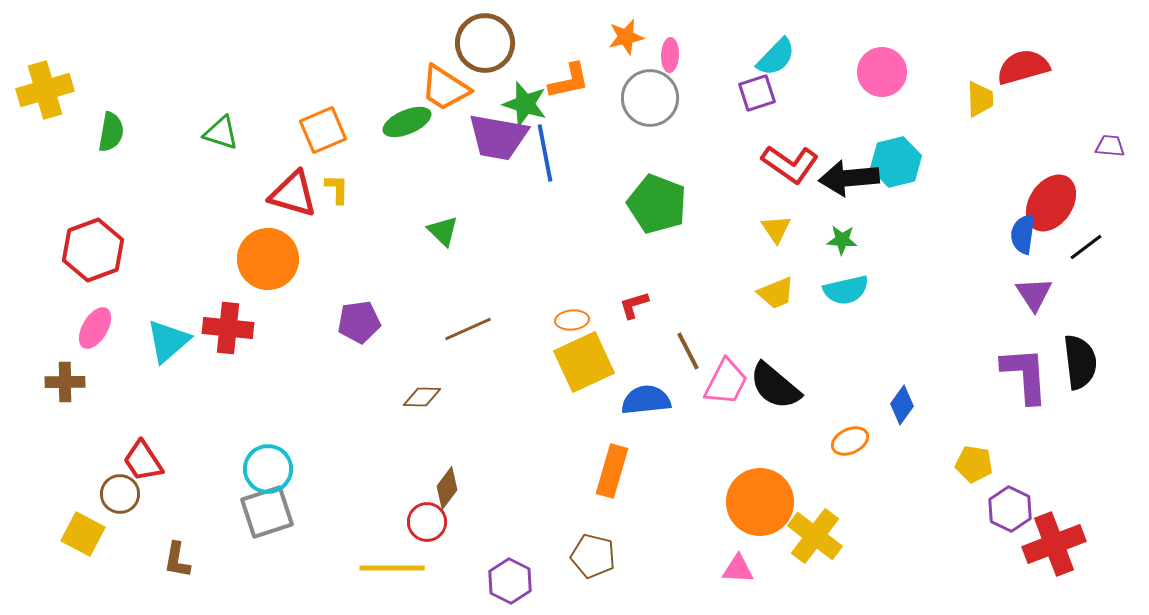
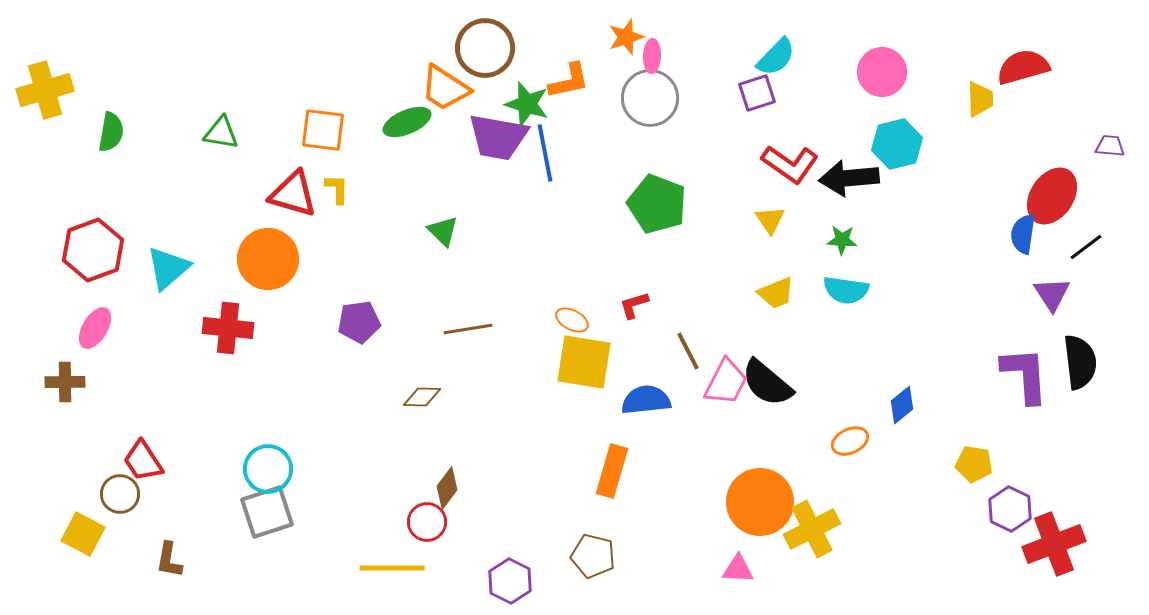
orange star at (626, 37): rotated 6 degrees counterclockwise
brown circle at (485, 43): moved 5 px down
pink ellipse at (670, 55): moved 18 px left, 1 px down
green star at (525, 104): moved 2 px right
orange square at (323, 130): rotated 30 degrees clockwise
green triangle at (221, 133): rotated 9 degrees counterclockwise
cyan hexagon at (896, 162): moved 1 px right, 18 px up
red ellipse at (1051, 203): moved 1 px right, 7 px up
yellow triangle at (776, 229): moved 6 px left, 9 px up
cyan semicircle at (846, 290): rotated 21 degrees clockwise
purple triangle at (1034, 294): moved 18 px right
orange ellipse at (572, 320): rotated 32 degrees clockwise
brown line at (468, 329): rotated 15 degrees clockwise
cyan triangle at (168, 341): moved 73 px up
yellow square at (584, 362): rotated 34 degrees clockwise
black semicircle at (775, 386): moved 8 px left, 3 px up
blue diamond at (902, 405): rotated 15 degrees clockwise
yellow cross at (815, 536): moved 3 px left, 7 px up; rotated 26 degrees clockwise
brown L-shape at (177, 560): moved 8 px left
